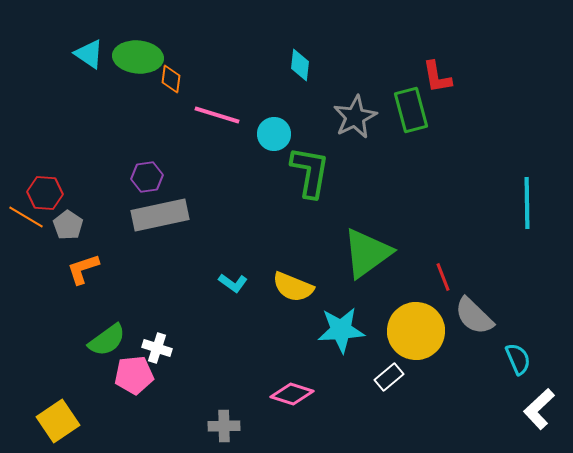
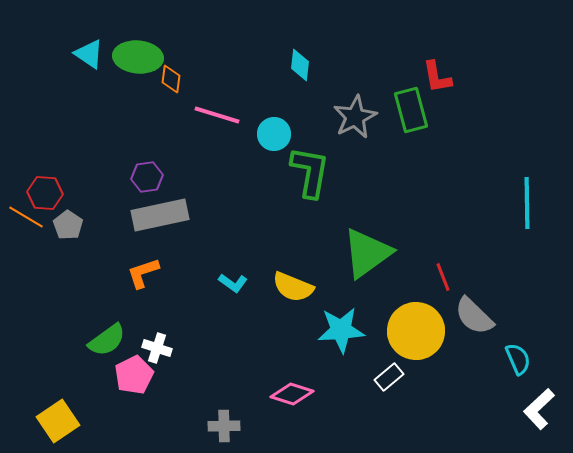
orange L-shape: moved 60 px right, 4 px down
pink pentagon: rotated 21 degrees counterclockwise
